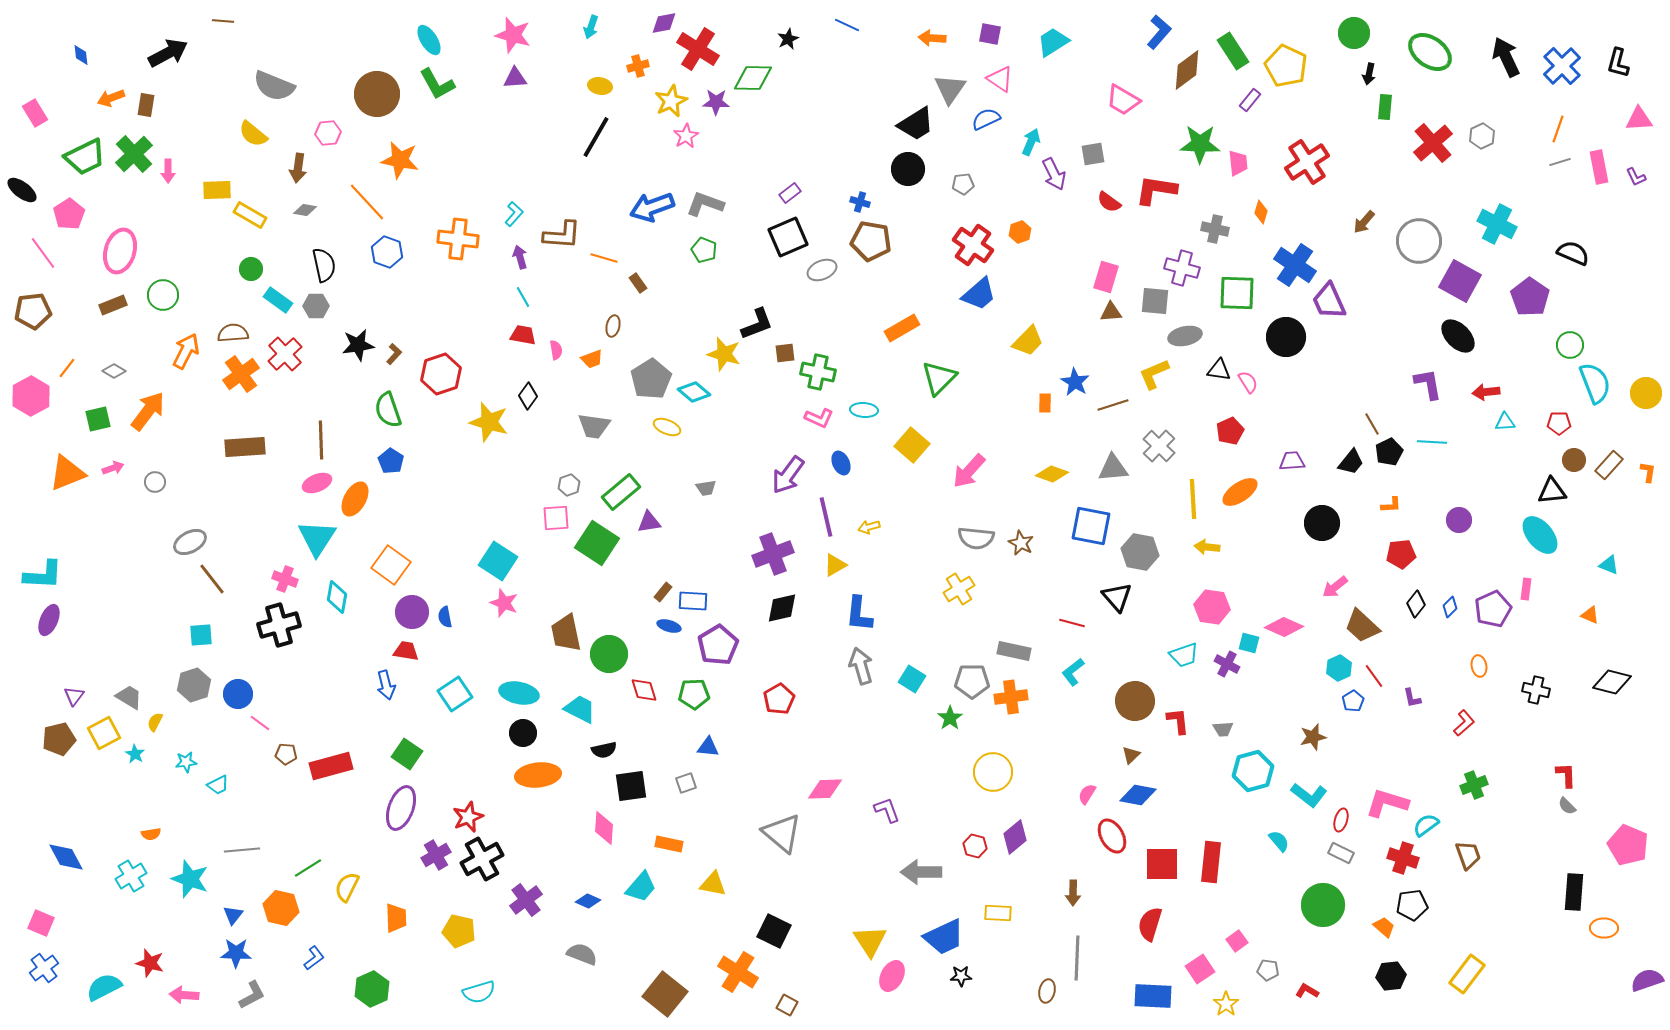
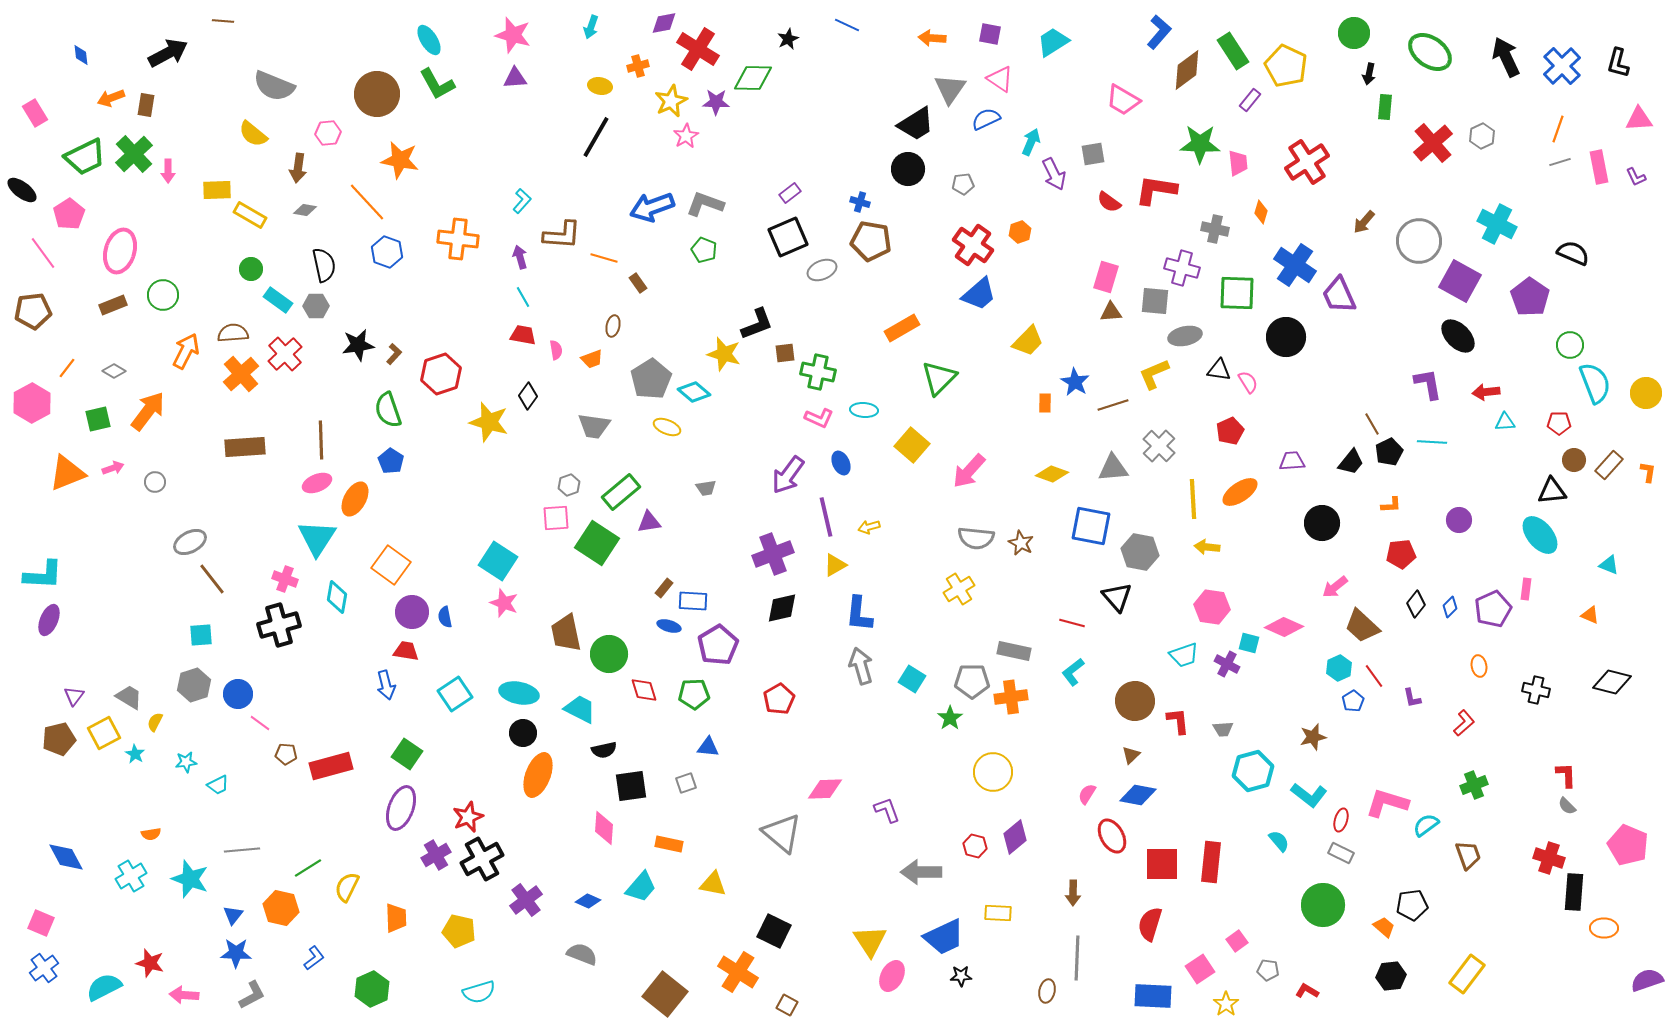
cyan L-shape at (514, 214): moved 8 px right, 13 px up
purple trapezoid at (1329, 301): moved 10 px right, 6 px up
orange cross at (241, 374): rotated 6 degrees counterclockwise
pink hexagon at (31, 396): moved 1 px right, 7 px down
brown rectangle at (663, 592): moved 1 px right, 4 px up
orange ellipse at (538, 775): rotated 63 degrees counterclockwise
red cross at (1403, 858): moved 146 px right
